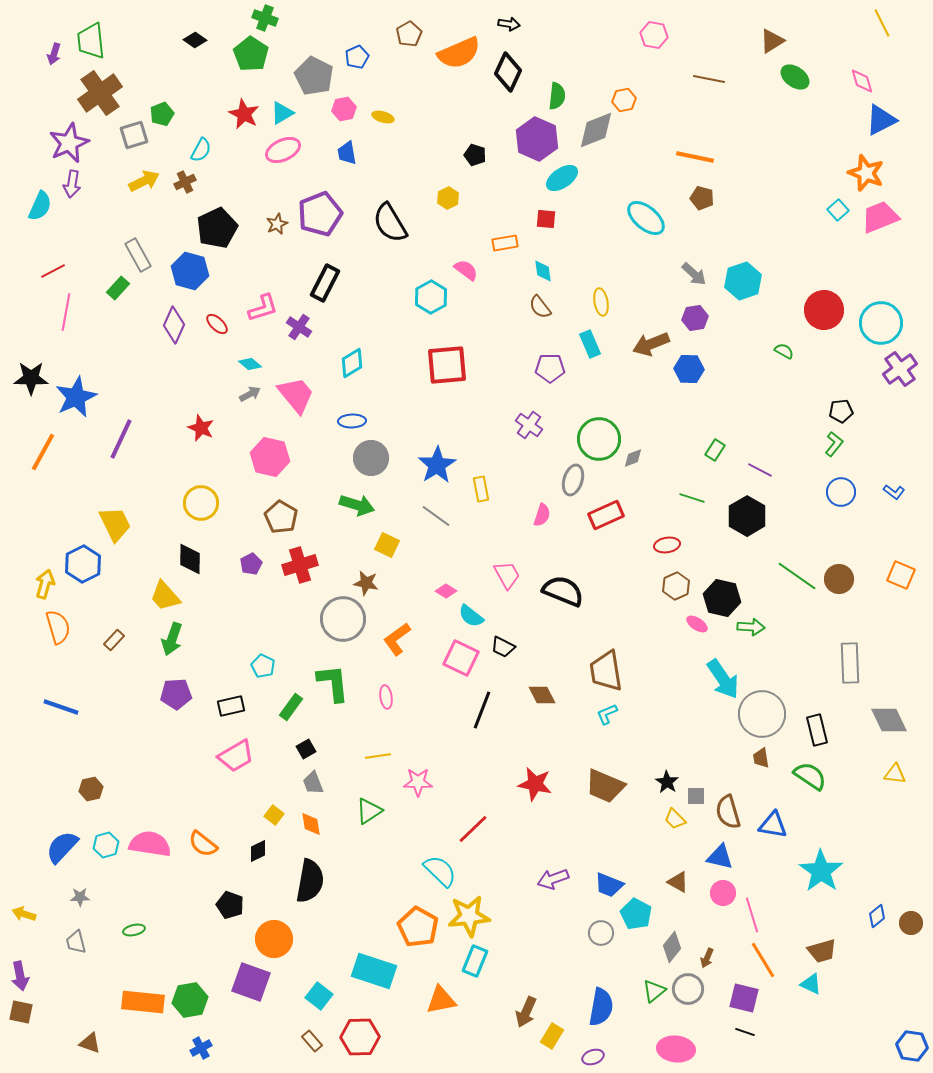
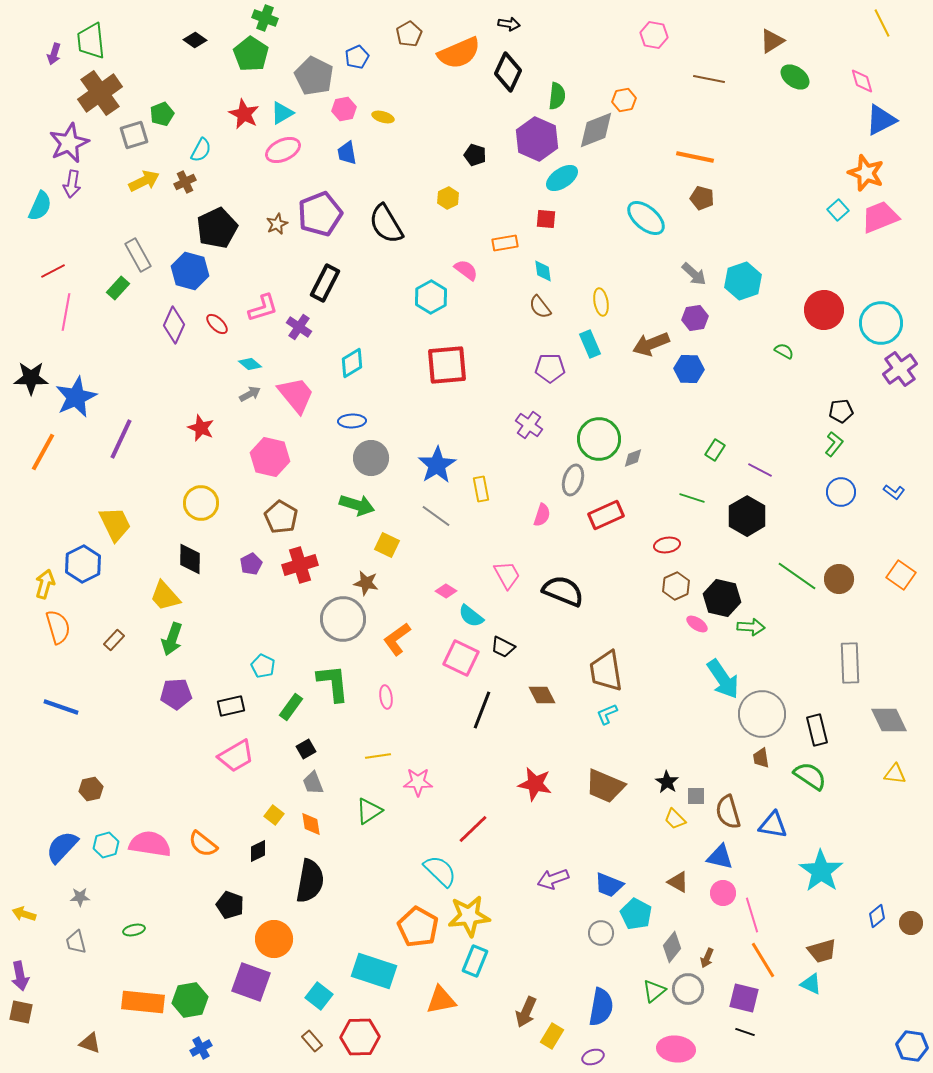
black semicircle at (390, 223): moved 4 px left, 1 px down
orange square at (901, 575): rotated 12 degrees clockwise
